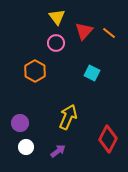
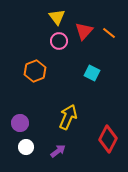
pink circle: moved 3 px right, 2 px up
orange hexagon: rotated 10 degrees clockwise
